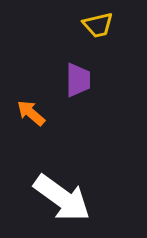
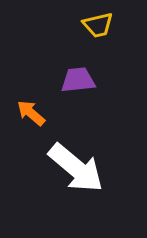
purple trapezoid: rotated 96 degrees counterclockwise
white arrow: moved 14 px right, 30 px up; rotated 4 degrees clockwise
